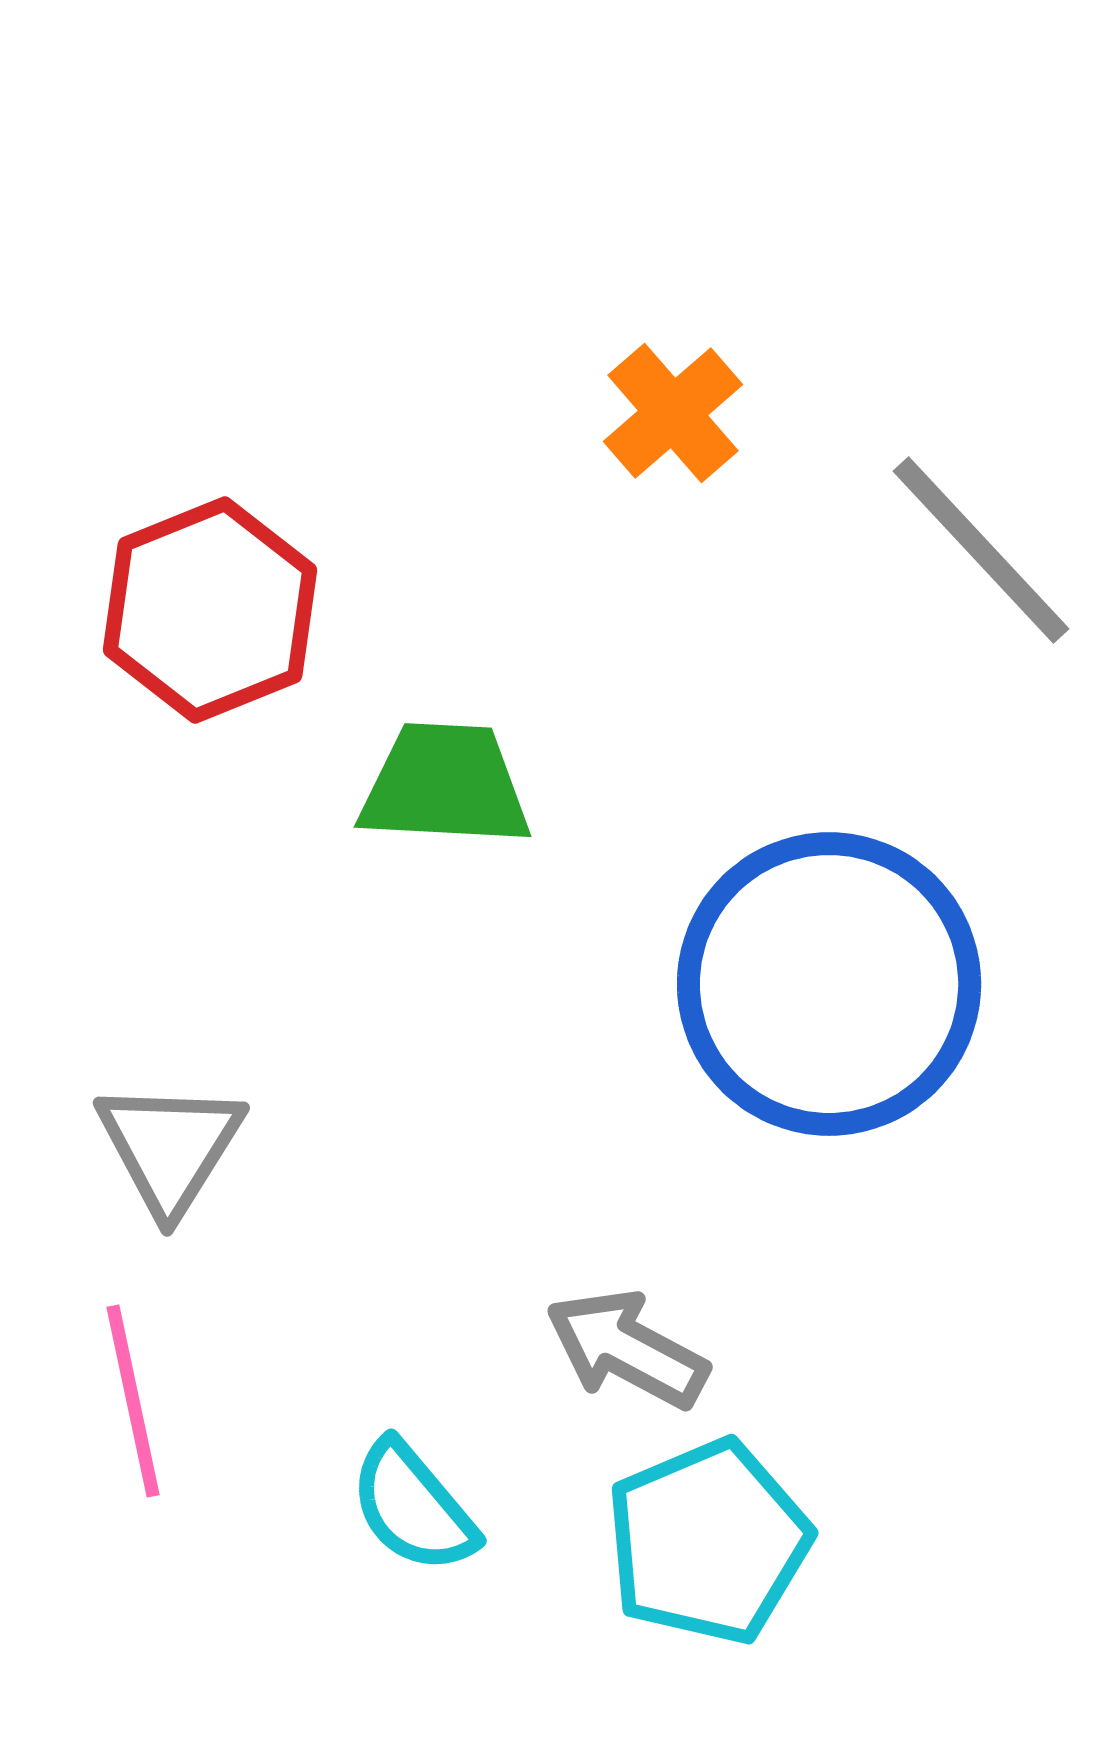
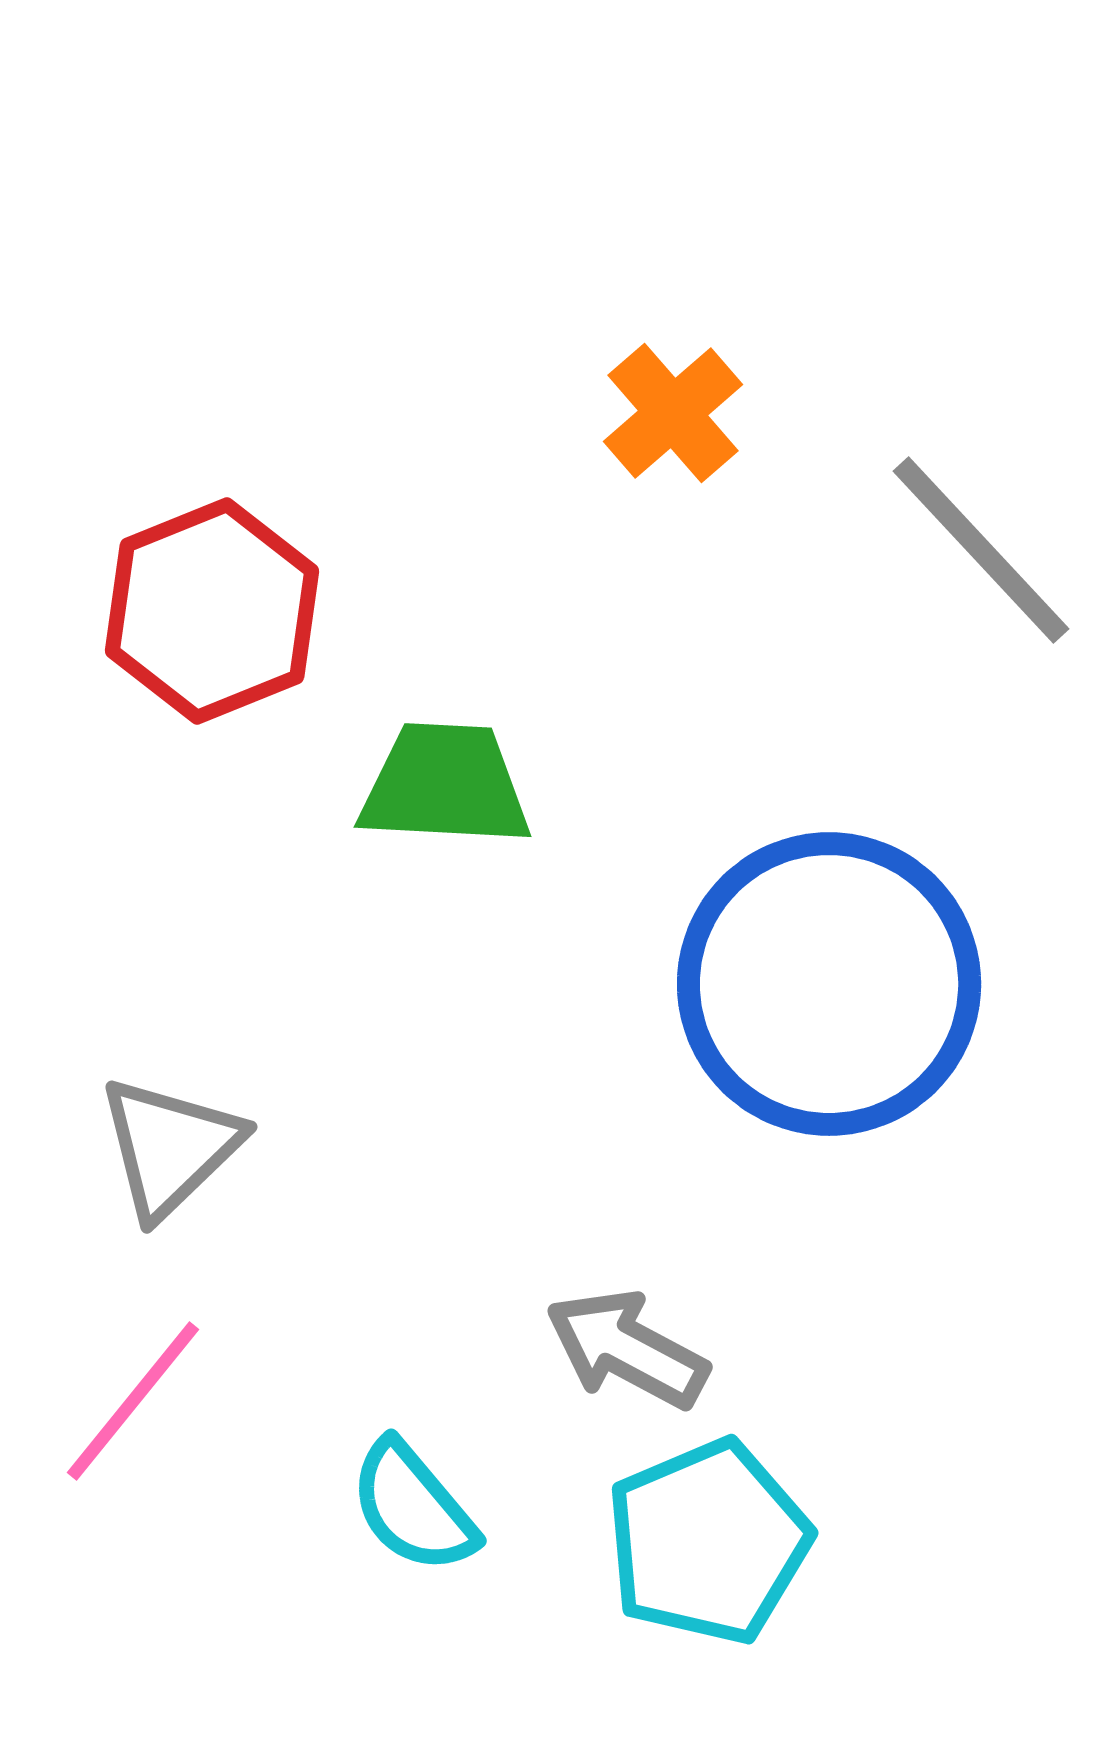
red hexagon: moved 2 px right, 1 px down
gray triangle: rotated 14 degrees clockwise
pink line: rotated 51 degrees clockwise
